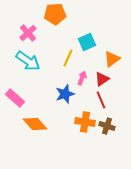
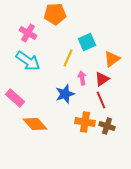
pink cross: rotated 18 degrees counterclockwise
pink arrow: rotated 32 degrees counterclockwise
